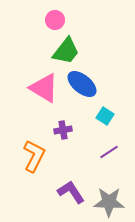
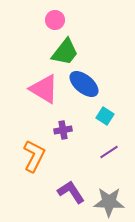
green trapezoid: moved 1 px left, 1 px down
blue ellipse: moved 2 px right
pink triangle: moved 1 px down
